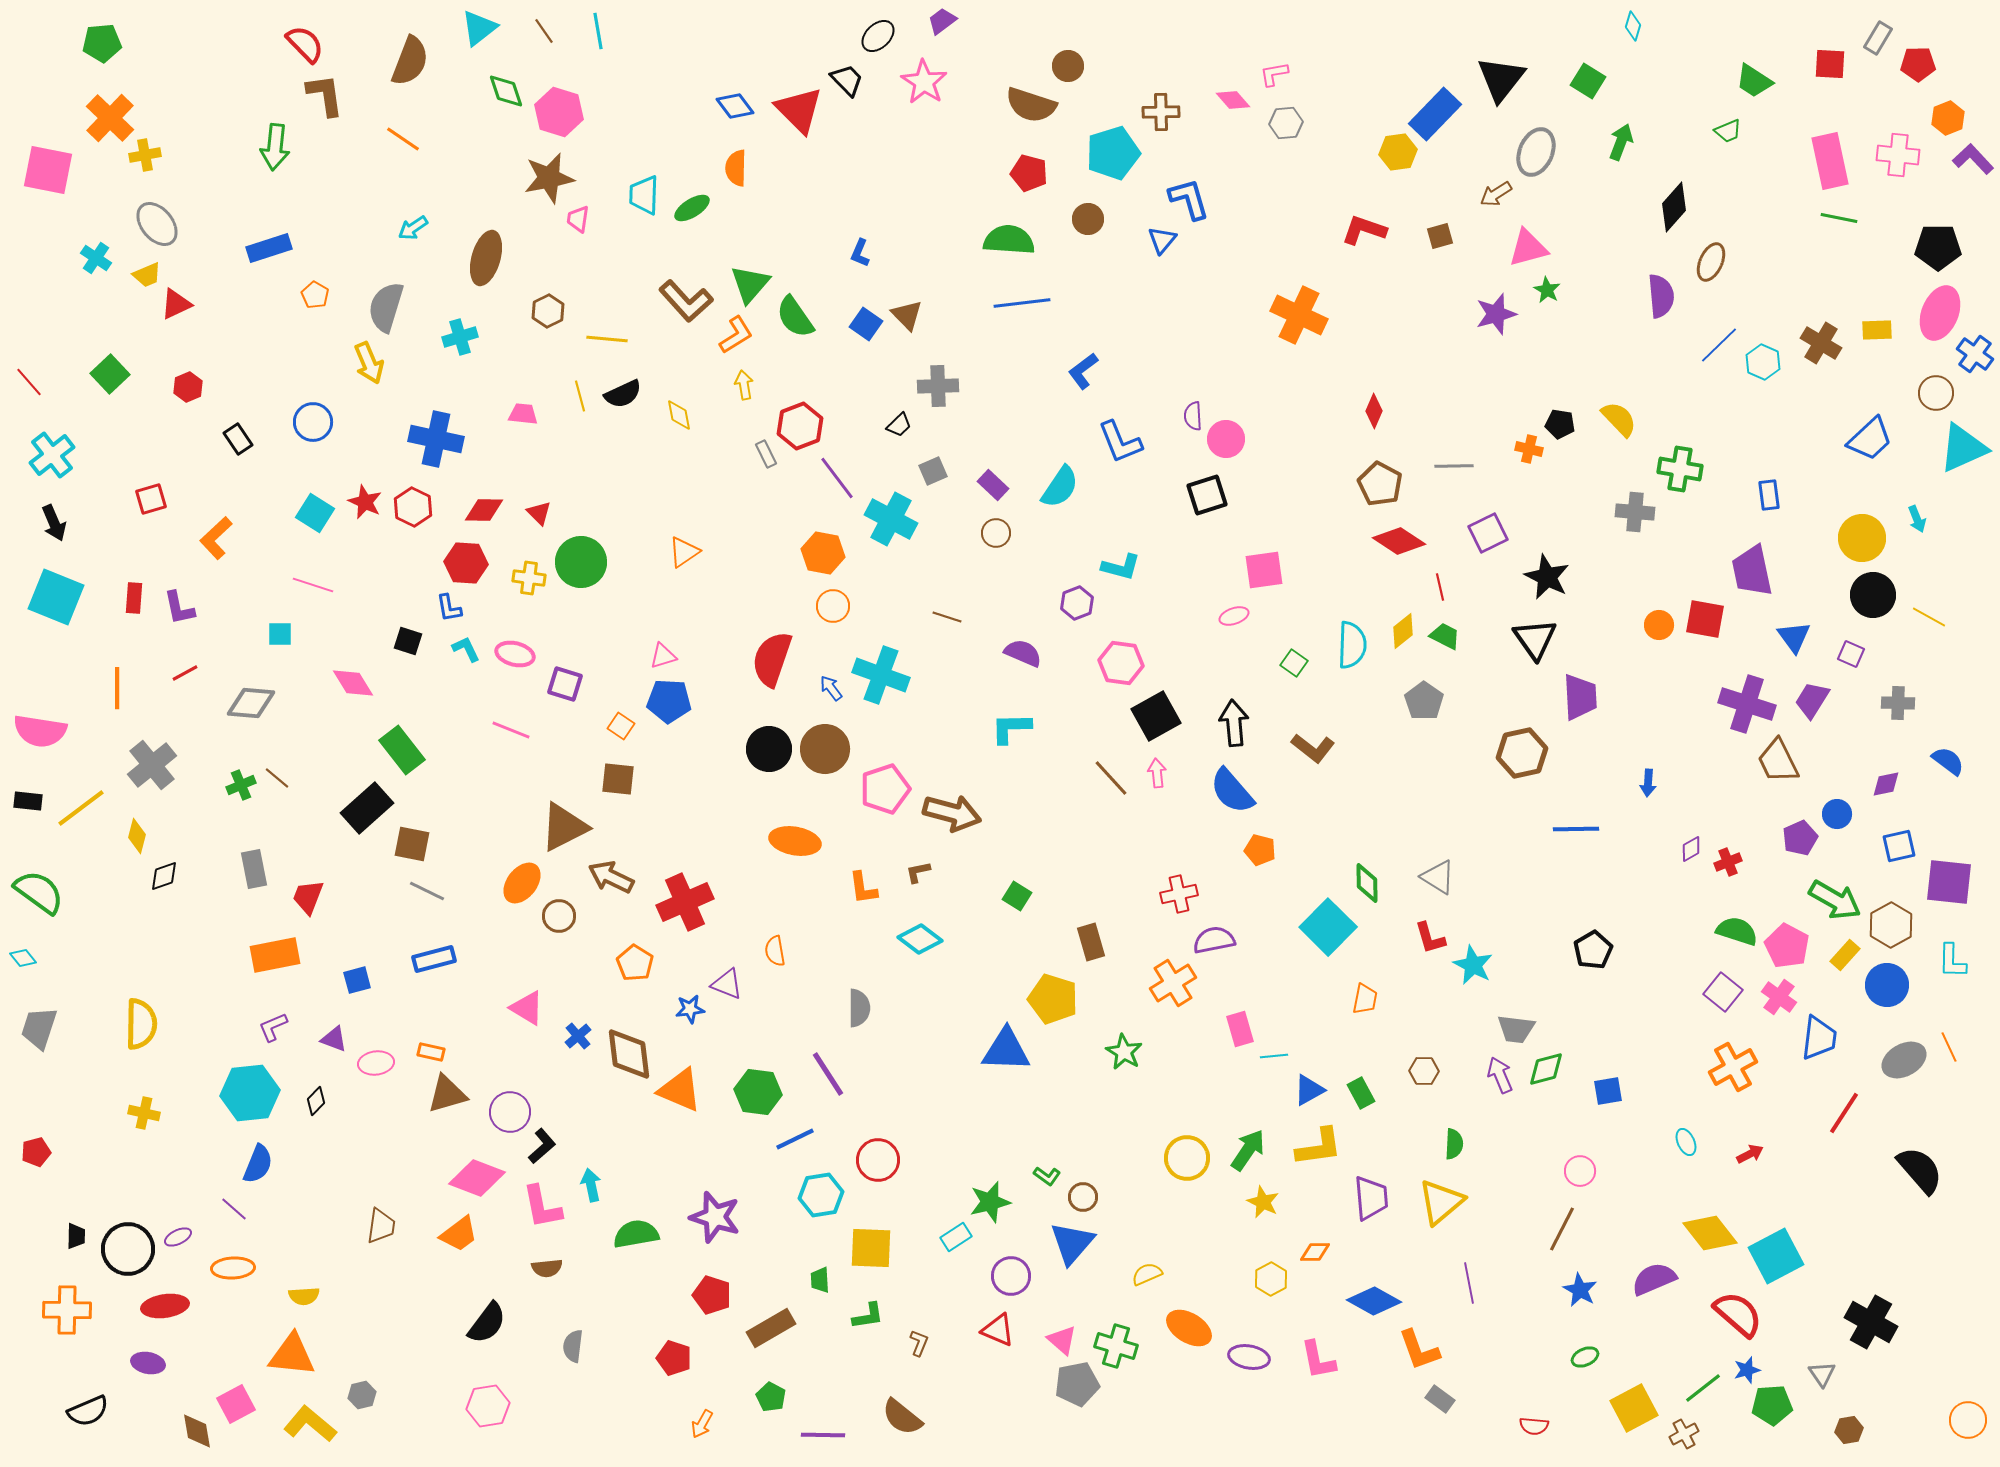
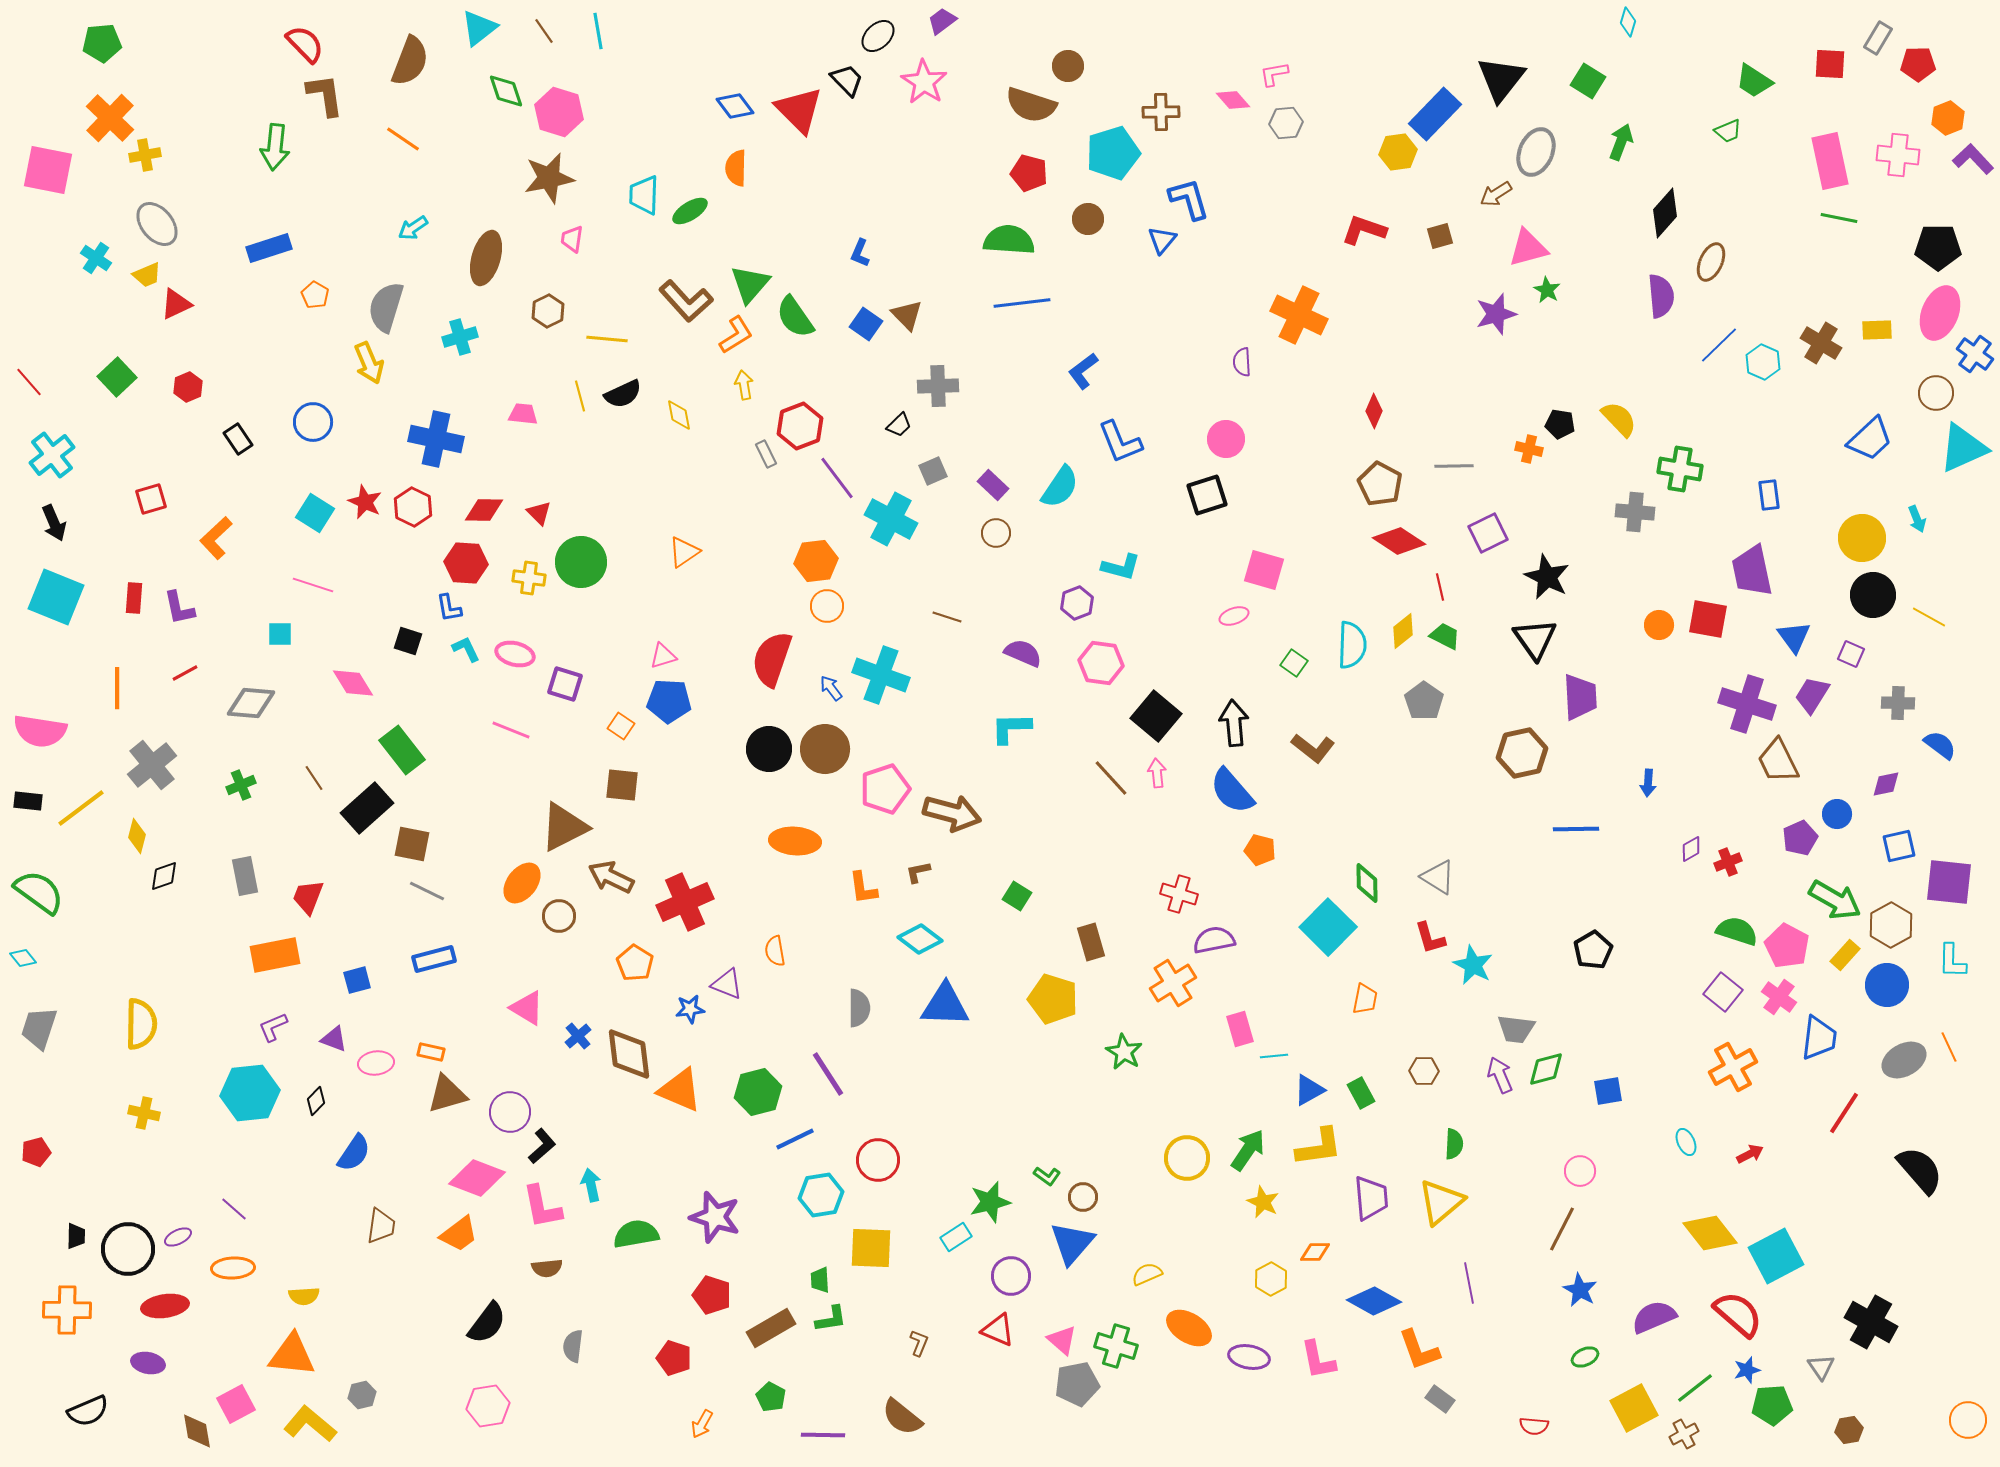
cyan diamond at (1633, 26): moved 5 px left, 4 px up
black diamond at (1674, 207): moved 9 px left, 6 px down
green ellipse at (692, 208): moved 2 px left, 3 px down
pink trapezoid at (578, 219): moved 6 px left, 20 px down
green square at (110, 374): moved 7 px right, 3 px down
purple semicircle at (1193, 416): moved 49 px right, 54 px up
orange hexagon at (823, 553): moved 7 px left, 8 px down; rotated 18 degrees counterclockwise
pink square at (1264, 570): rotated 24 degrees clockwise
orange circle at (833, 606): moved 6 px left
red square at (1705, 619): moved 3 px right
pink hexagon at (1121, 663): moved 20 px left
purple trapezoid at (1812, 700): moved 5 px up
black square at (1156, 716): rotated 21 degrees counterclockwise
blue semicircle at (1948, 761): moved 8 px left, 16 px up
brown line at (277, 778): moved 37 px right; rotated 16 degrees clockwise
brown square at (618, 779): moved 4 px right, 6 px down
orange ellipse at (795, 841): rotated 6 degrees counterclockwise
gray rectangle at (254, 869): moved 9 px left, 7 px down
red cross at (1179, 894): rotated 30 degrees clockwise
blue triangle at (1006, 1050): moved 61 px left, 45 px up
green hexagon at (758, 1092): rotated 21 degrees counterclockwise
blue semicircle at (258, 1164): moved 96 px right, 11 px up; rotated 12 degrees clockwise
purple semicircle at (1654, 1279): moved 38 px down
green L-shape at (868, 1316): moved 37 px left, 3 px down
gray triangle at (1822, 1374): moved 1 px left, 7 px up
green line at (1703, 1388): moved 8 px left
